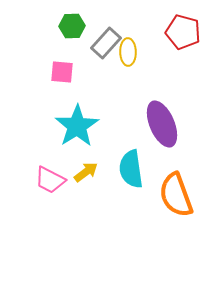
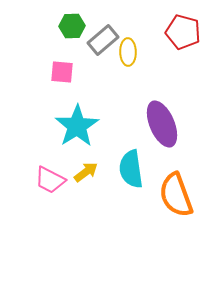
gray rectangle: moved 3 px left, 3 px up; rotated 8 degrees clockwise
